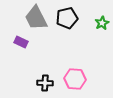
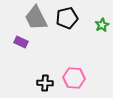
green star: moved 2 px down
pink hexagon: moved 1 px left, 1 px up
